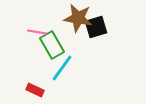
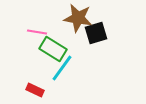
black square: moved 6 px down
green rectangle: moved 1 px right, 4 px down; rotated 28 degrees counterclockwise
